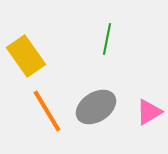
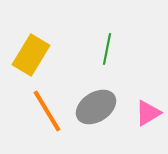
green line: moved 10 px down
yellow rectangle: moved 5 px right, 1 px up; rotated 66 degrees clockwise
pink triangle: moved 1 px left, 1 px down
